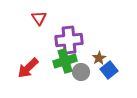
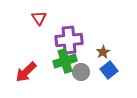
brown star: moved 4 px right, 6 px up
red arrow: moved 2 px left, 4 px down
